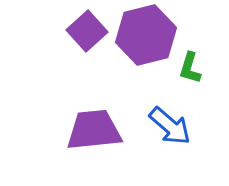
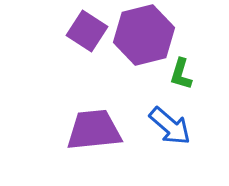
purple square: rotated 15 degrees counterclockwise
purple hexagon: moved 2 px left
green L-shape: moved 9 px left, 6 px down
